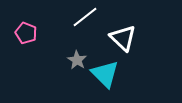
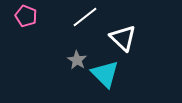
pink pentagon: moved 17 px up
